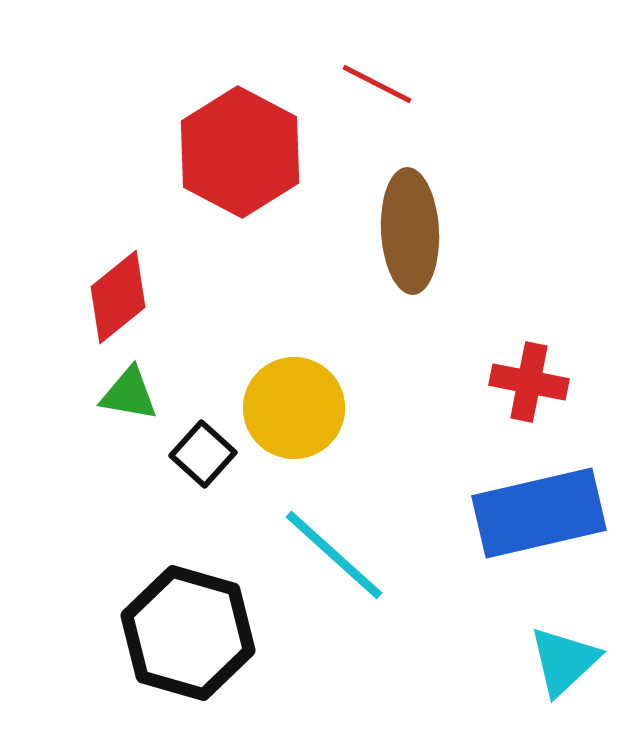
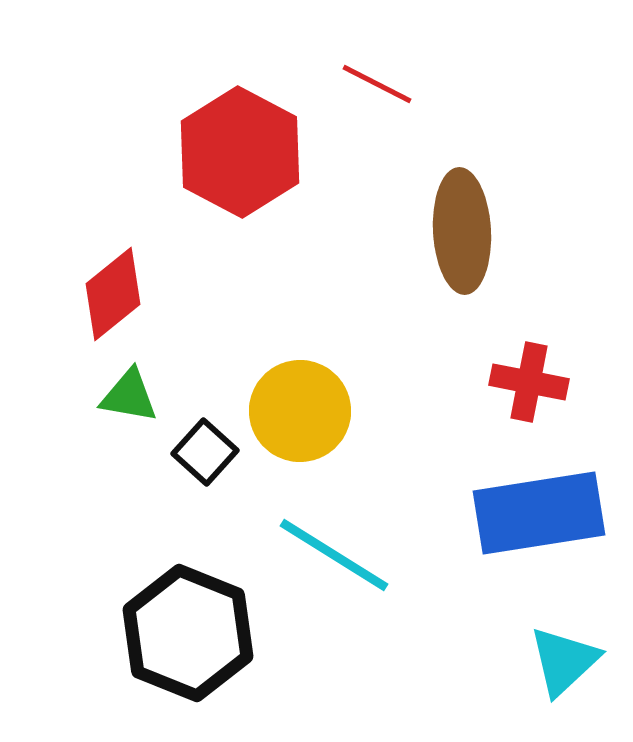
brown ellipse: moved 52 px right
red diamond: moved 5 px left, 3 px up
green triangle: moved 2 px down
yellow circle: moved 6 px right, 3 px down
black square: moved 2 px right, 2 px up
blue rectangle: rotated 4 degrees clockwise
cyan line: rotated 10 degrees counterclockwise
black hexagon: rotated 6 degrees clockwise
